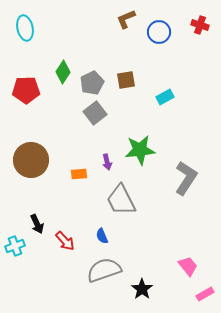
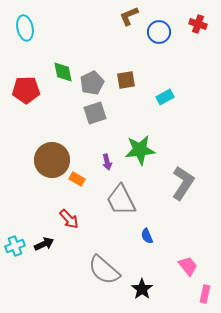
brown L-shape: moved 3 px right, 3 px up
red cross: moved 2 px left, 1 px up
green diamond: rotated 45 degrees counterclockwise
gray square: rotated 20 degrees clockwise
brown circle: moved 21 px right
orange rectangle: moved 2 px left, 5 px down; rotated 35 degrees clockwise
gray L-shape: moved 3 px left, 5 px down
black arrow: moved 7 px right, 20 px down; rotated 90 degrees counterclockwise
blue semicircle: moved 45 px right
red arrow: moved 4 px right, 22 px up
gray semicircle: rotated 120 degrees counterclockwise
pink rectangle: rotated 48 degrees counterclockwise
